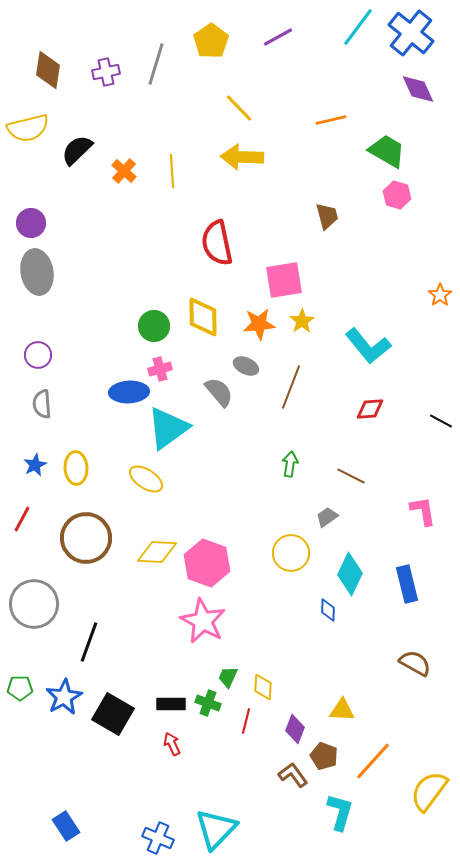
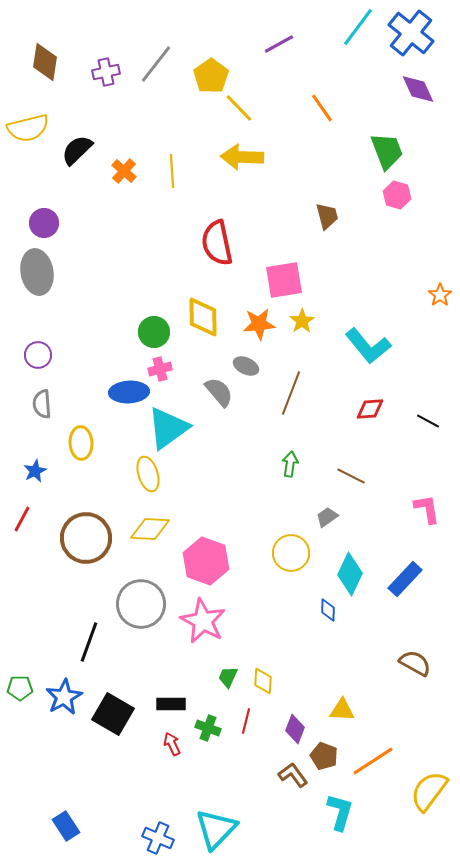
purple line at (278, 37): moved 1 px right, 7 px down
yellow pentagon at (211, 41): moved 35 px down
gray line at (156, 64): rotated 21 degrees clockwise
brown diamond at (48, 70): moved 3 px left, 8 px up
orange line at (331, 120): moved 9 px left, 12 px up; rotated 68 degrees clockwise
green trapezoid at (387, 151): rotated 39 degrees clockwise
purple circle at (31, 223): moved 13 px right
green circle at (154, 326): moved 6 px down
brown line at (291, 387): moved 6 px down
black line at (441, 421): moved 13 px left
blue star at (35, 465): moved 6 px down
yellow ellipse at (76, 468): moved 5 px right, 25 px up
yellow ellipse at (146, 479): moved 2 px right, 5 px up; rotated 40 degrees clockwise
pink L-shape at (423, 511): moved 4 px right, 2 px up
yellow diamond at (157, 552): moved 7 px left, 23 px up
pink hexagon at (207, 563): moved 1 px left, 2 px up
blue rectangle at (407, 584): moved 2 px left, 5 px up; rotated 57 degrees clockwise
gray circle at (34, 604): moved 107 px right
yellow diamond at (263, 687): moved 6 px up
green cross at (208, 703): moved 25 px down
orange line at (373, 761): rotated 15 degrees clockwise
